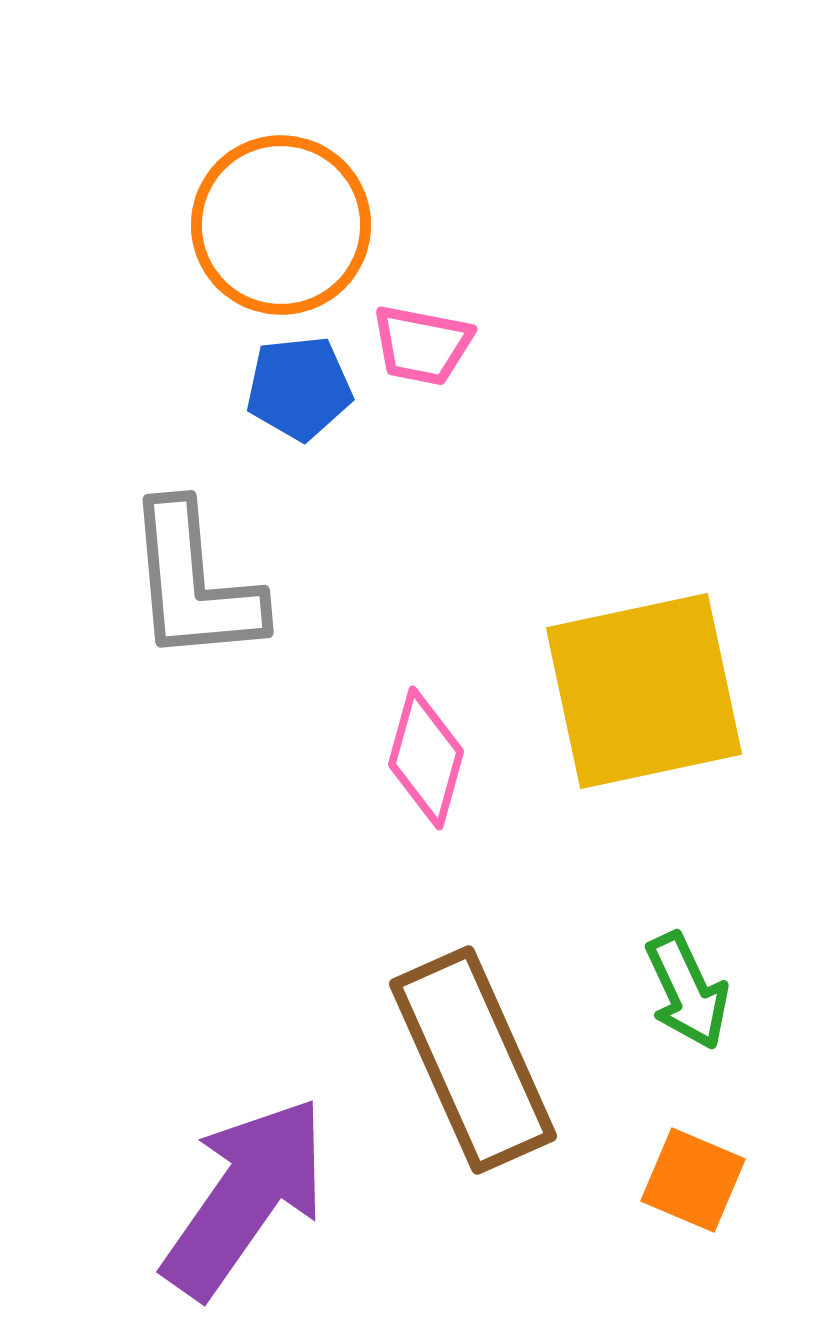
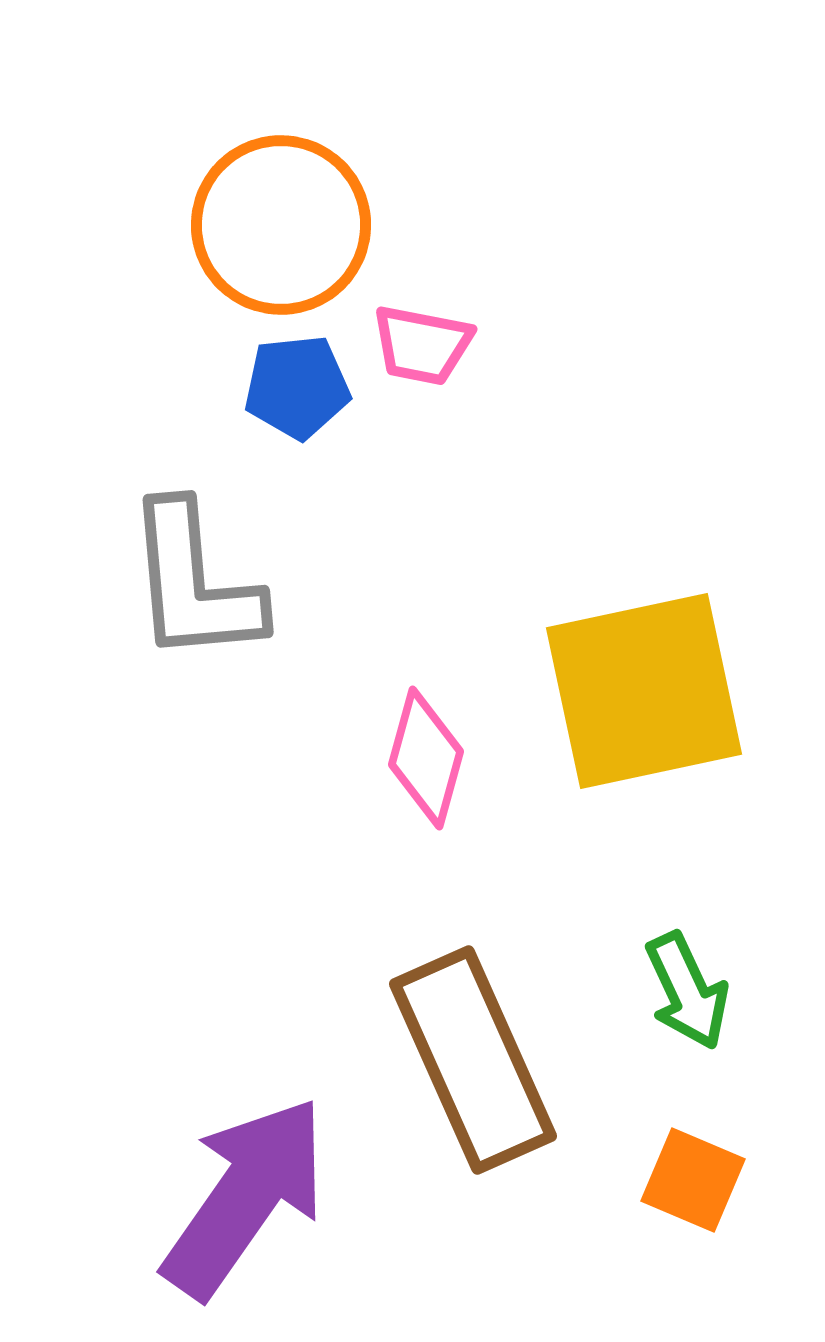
blue pentagon: moved 2 px left, 1 px up
